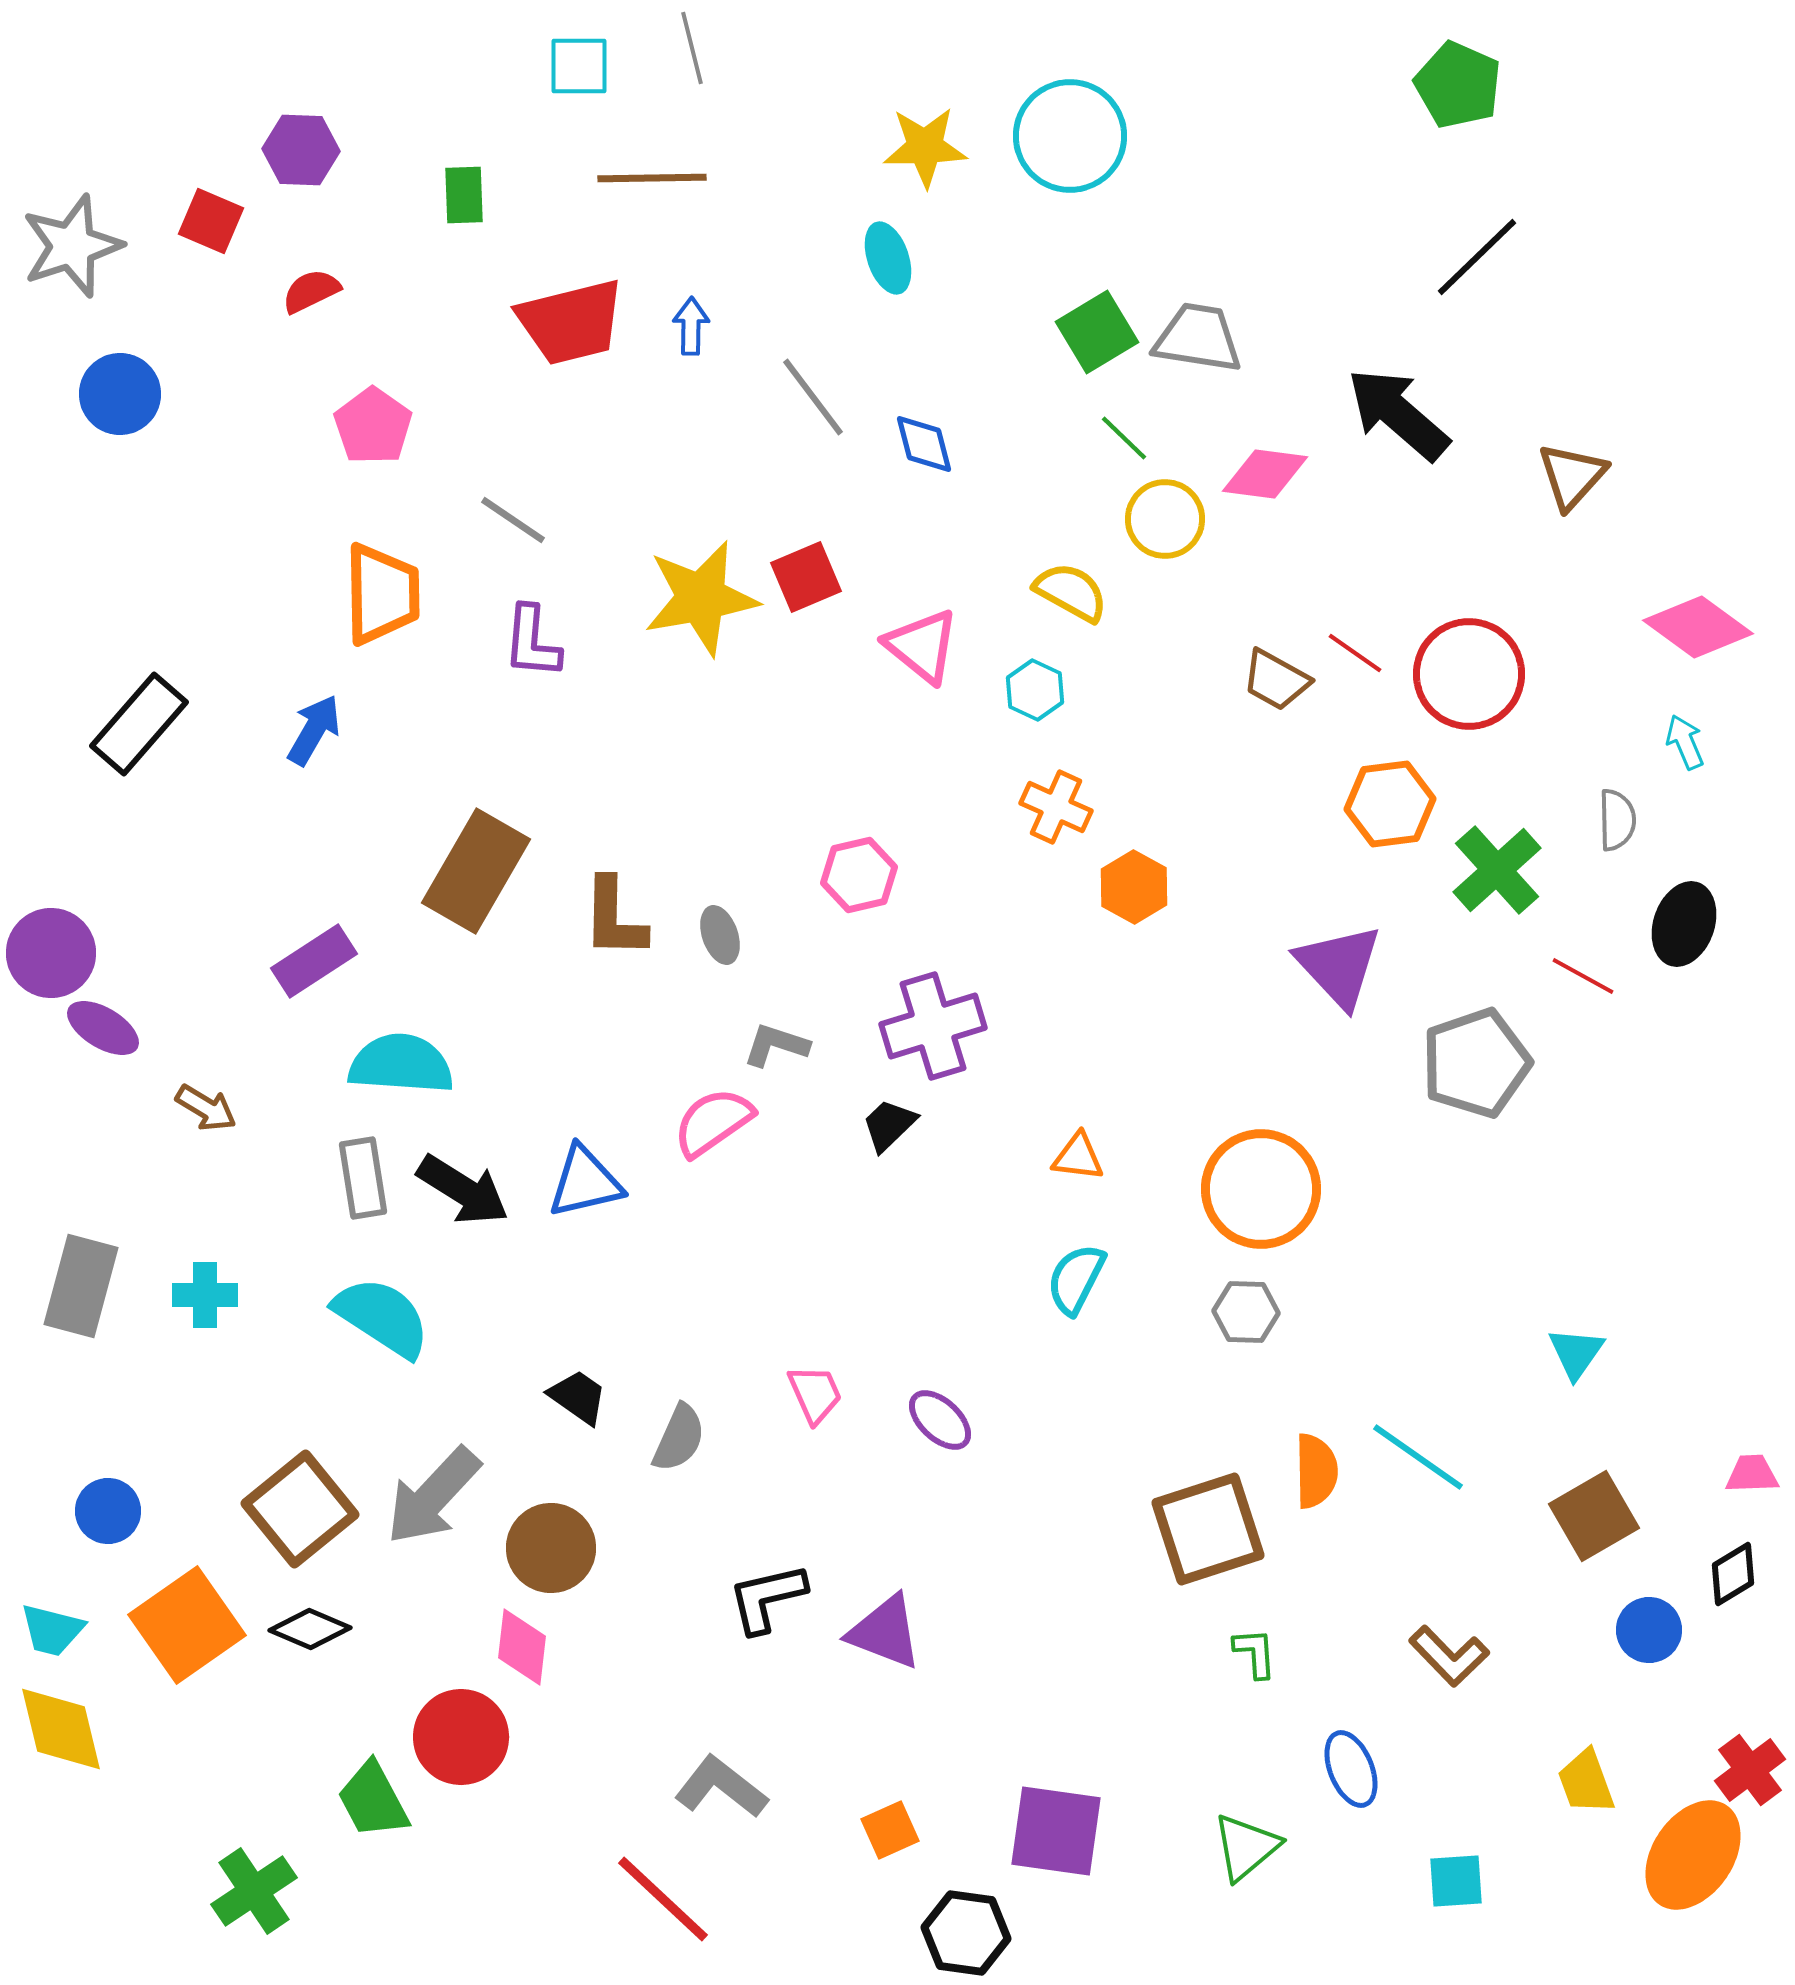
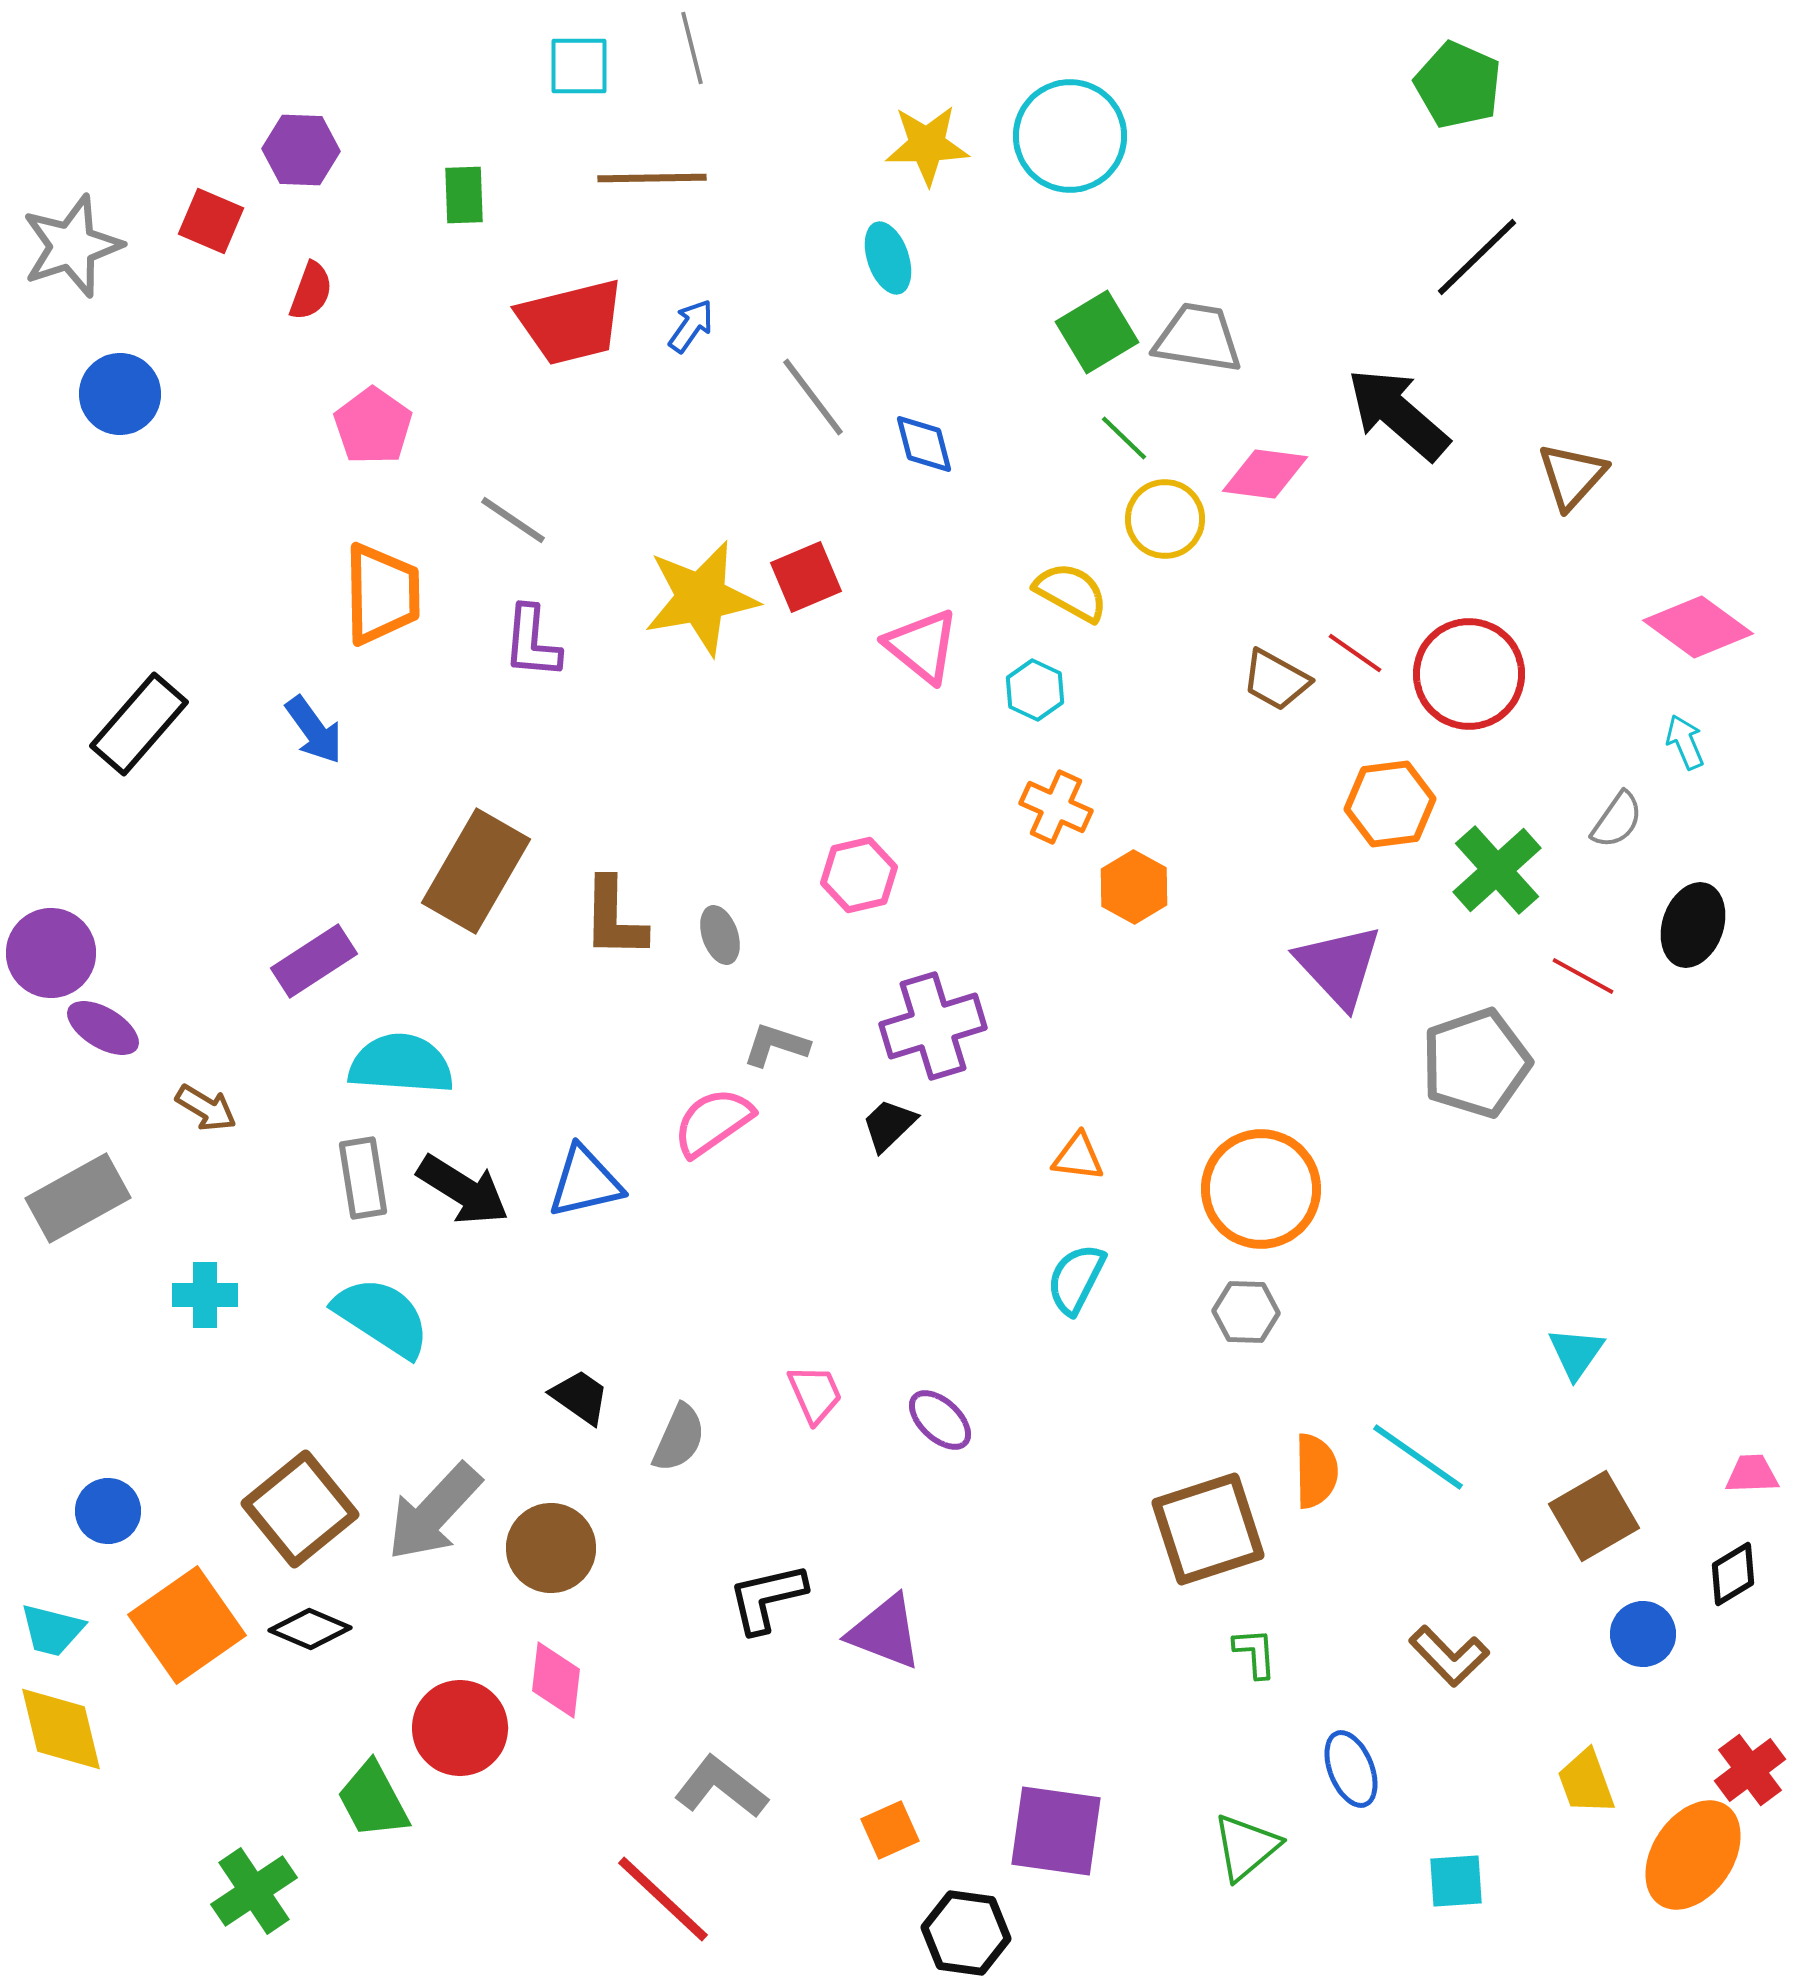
yellow star at (925, 147): moved 2 px right, 2 px up
red semicircle at (311, 291): rotated 136 degrees clockwise
blue arrow at (691, 326): rotated 34 degrees clockwise
blue arrow at (314, 730): rotated 114 degrees clockwise
gray semicircle at (1617, 820): rotated 36 degrees clockwise
black ellipse at (1684, 924): moved 9 px right, 1 px down
gray rectangle at (81, 1286): moved 3 px left, 88 px up; rotated 46 degrees clockwise
black trapezoid at (578, 1397): moved 2 px right
gray arrow at (433, 1496): moved 1 px right, 16 px down
blue circle at (1649, 1630): moved 6 px left, 4 px down
pink diamond at (522, 1647): moved 34 px right, 33 px down
red circle at (461, 1737): moved 1 px left, 9 px up
